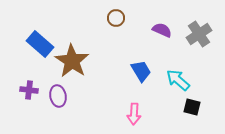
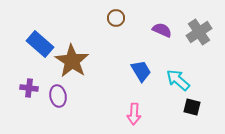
gray cross: moved 2 px up
purple cross: moved 2 px up
